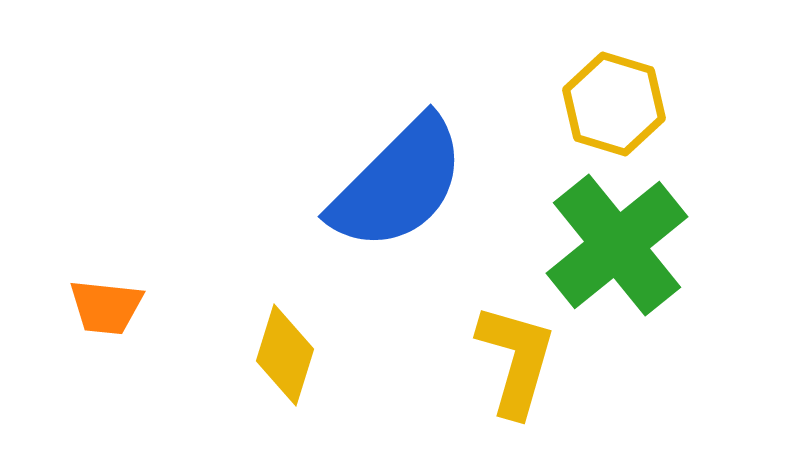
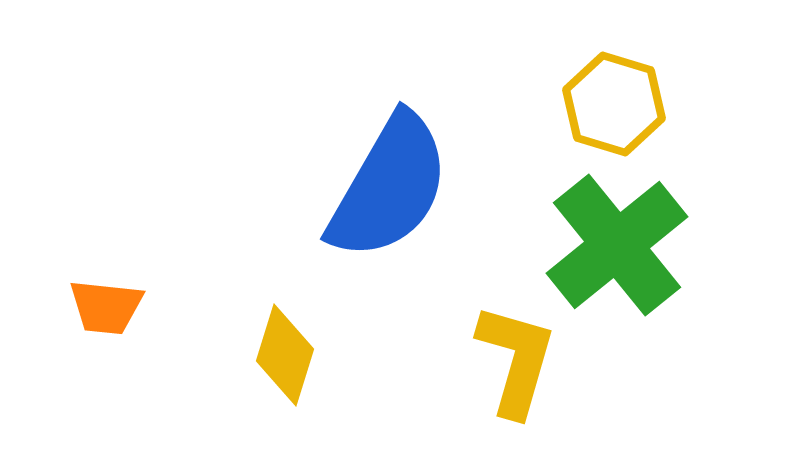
blue semicircle: moved 9 px left, 3 px down; rotated 15 degrees counterclockwise
